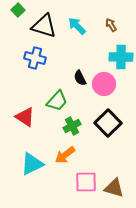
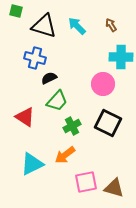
green square: moved 2 px left, 1 px down; rotated 32 degrees counterclockwise
black semicircle: moved 31 px left; rotated 91 degrees clockwise
pink circle: moved 1 px left
black square: rotated 20 degrees counterclockwise
pink square: rotated 10 degrees counterclockwise
